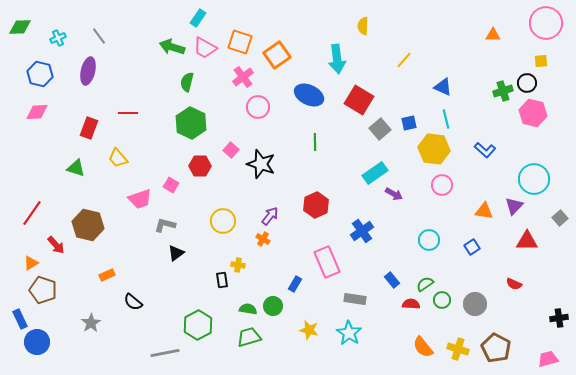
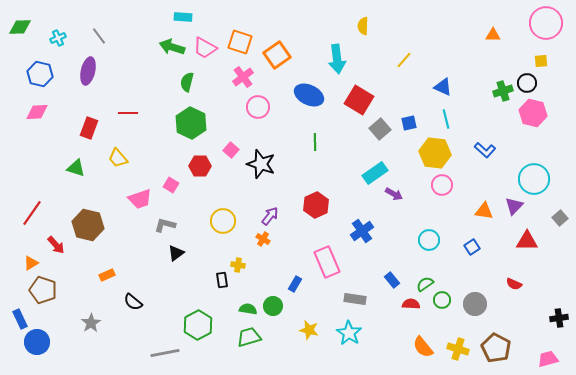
cyan rectangle at (198, 18): moved 15 px left, 1 px up; rotated 60 degrees clockwise
yellow hexagon at (434, 149): moved 1 px right, 4 px down
